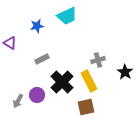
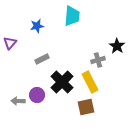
cyan trapezoid: moved 5 px right; rotated 60 degrees counterclockwise
purple triangle: rotated 40 degrees clockwise
black star: moved 8 px left, 26 px up
yellow rectangle: moved 1 px right, 1 px down
gray arrow: rotated 64 degrees clockwise
